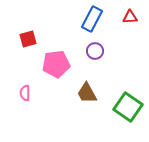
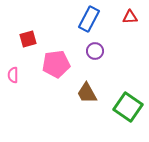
blue rectangle: moved 3 px left
pink semicircle: moved 12 px left, 18 px up
